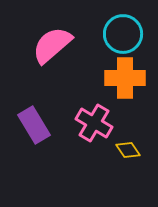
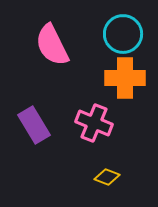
pink semicircle: rotated 75 degrees counterclockwise
pink cross: rotated 9 degrees counterclockwise
yellow diamond: moved 21 px left, 27 px down; rotated 35 degrees counterclockwise
